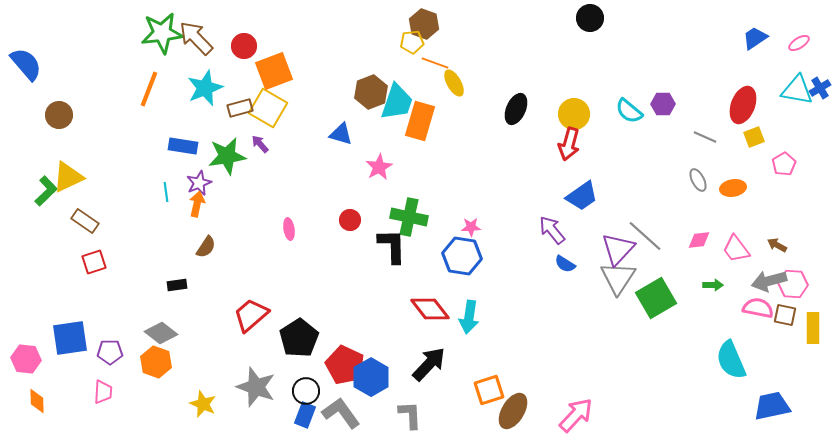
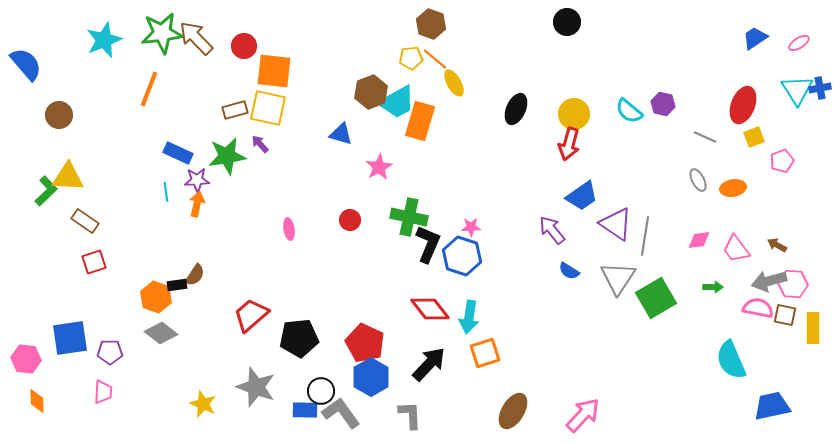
black circle at (590, 18): moved 23 px left, 4 px down
brown hexagon at (424, 24): moved 7 px right
yellow pentagon at (412, 42): moved 1 px left, 16 px down
orange line at (435, 63): moved 4 px up; rotated 20 degrees clockwise
orange square at (274, 71): rotated 27 degrees clockwise
cyan star at (205, 88): moved 101 px left, 48 px up
blue cross at (820, 88): rotated 20 degrees clockwise
cyan triangle at (797, 90): rotated 48 degrees clockwise
cyan trapezoid at (397, 102): rotated 42 degrees clockwise
purple hexagon at (663, 104): rotated 15 degrees clockwise
brown rectangle at (240, 108): moved 5 px left, 2 px down
yellow square at (268, 108): rotated 18 degrees counterclockwise
blue rectangle at (183, 146): moved 5 px left, 7 px down; rotated 16 degrees clockwise
pink pentagon at (784, 164): moved 2 px left, 3 px up; rotated 10 degrees clockwise
yellow triangle at (68, 177): rotated 28 degrees clockwise
purple star at (199, 183): moved 2 px left, 3 px up; rotated 20 degrees clockwise
gray line at (645, 236): rotated 57 degrees clockwise
black L-shape at (392, 246): moved 36 px right, 2 px up; rotated 24 degrees clockwise
brown semicircle at (206, 247): moved 11 px left, 28 px down
purple triangle at (618, 249): moved 2 px left, 25 px up; rotated 39 degrees counterclockwise
blue hexagon at (462, 256): rotated 9 degrees clockwise
blue semicircle at (565, 264): moved 4 px right, 7 px down
green arrow at (713, 285): moved 2 px down
black pentagon at (299, 338): rotated 27 degrees clockwise
orange hexagon at (156, 362): moved 65 px up
red pentagon at (345, 365): moved 20 px right, 22 px up
orange square at (489, 390): moved 4 px left, 37 px up
black circle at (306, 391): moved 15 px right
blue rectangle at (305, 415): moved 5 px up; rotated 70 degrees clockwise
pink arrow at (576, 415): moved 7 px right
